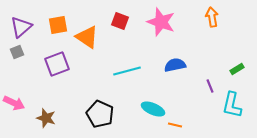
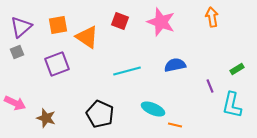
pink arrow: moved 1 px right
